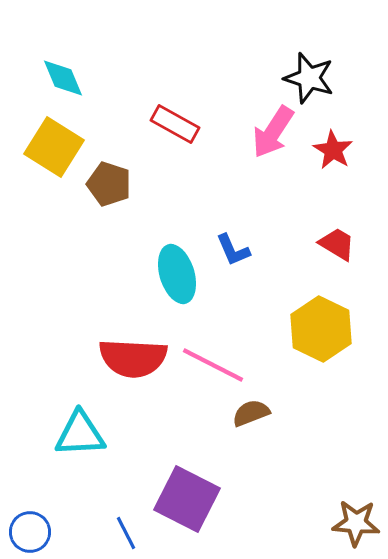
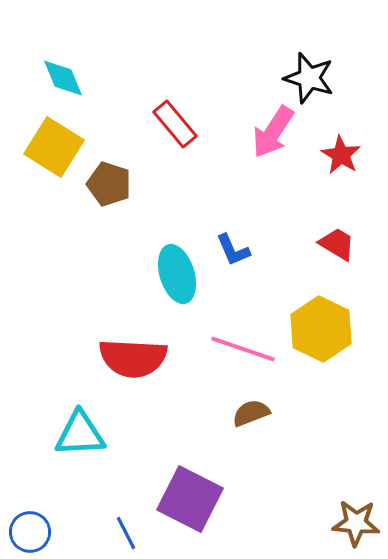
red rectangle: rotated 21 degrees clockwise
red star: moved 8 px right, 5 px down
pink line: moved 30 px right, 16 px up; rotated 8 degrees counterclockwise
purple square: moved 3 px right
